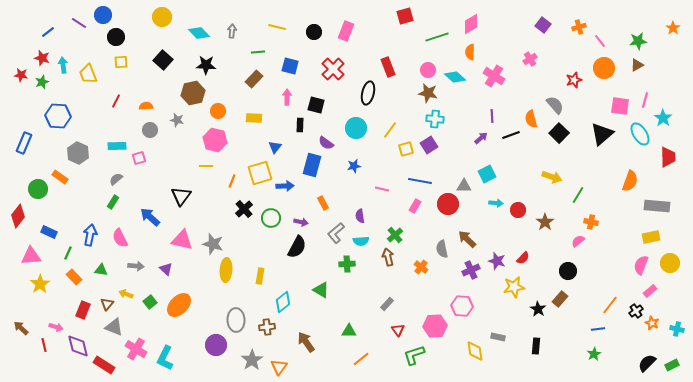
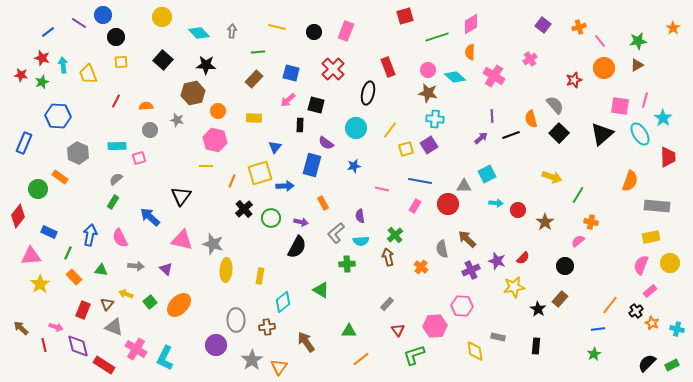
blue square at (290, 66): moved 1 px right, 7 px down
pink arrow at (287, 97): moved 1 px right, 3 px down; rotated 133 degrees counterclockwise
black circle at (568, 271): moved 3 px left, 5 px up
